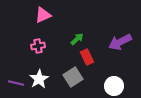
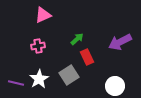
gray square: moved 4 px left, 2 px up
white circle: moved 1 px right
